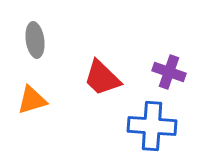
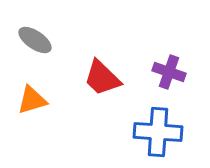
gray ellipse: rotated 48 degrees counterclockwise
blue cross: moved 6 px right, 6 px down
